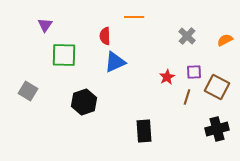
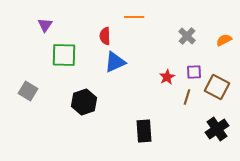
orange semicircle: moved 1 px left
black cross: rotated 20 degrees counterclockwise
